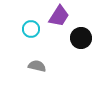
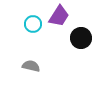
cyan circle: moved 2 px right, 5 px up
gray semicircle: moved 6 px left
